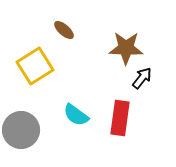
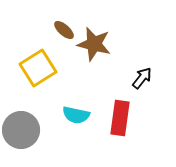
brown star: moved 32 px left, 4 px up; rotated 12 degrees clockwise
yellow square: moved 3 px right, 2 px down
cyan semicircle: rotated 24 degrees counterclockwise
